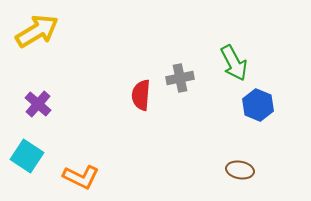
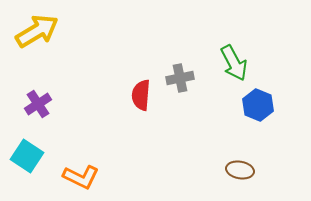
purple cross: rotated 16 degrees clockwise
